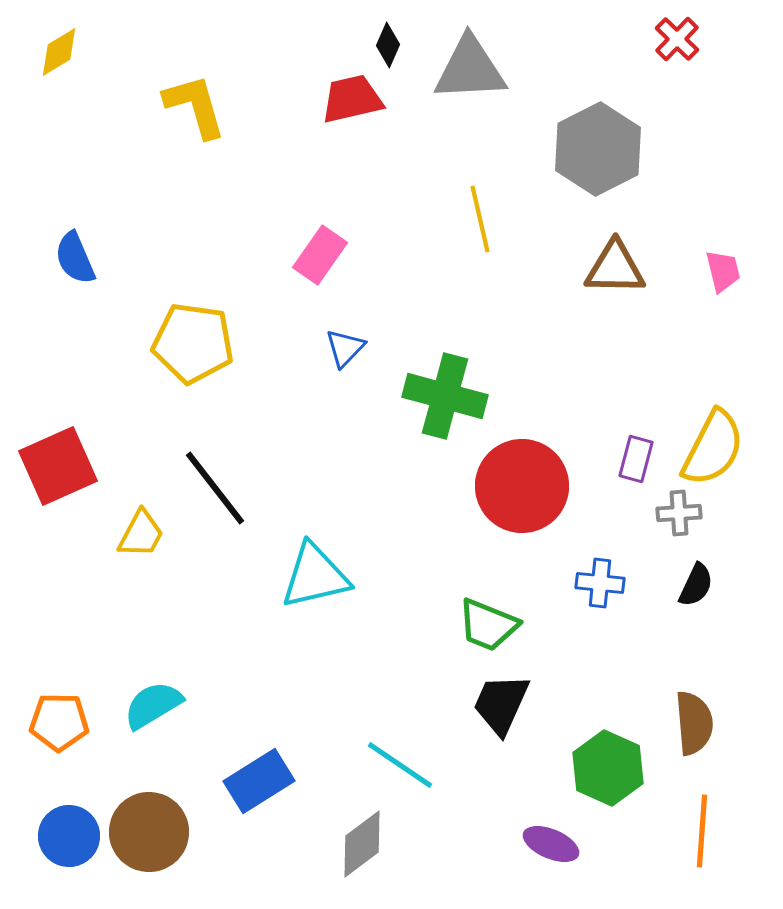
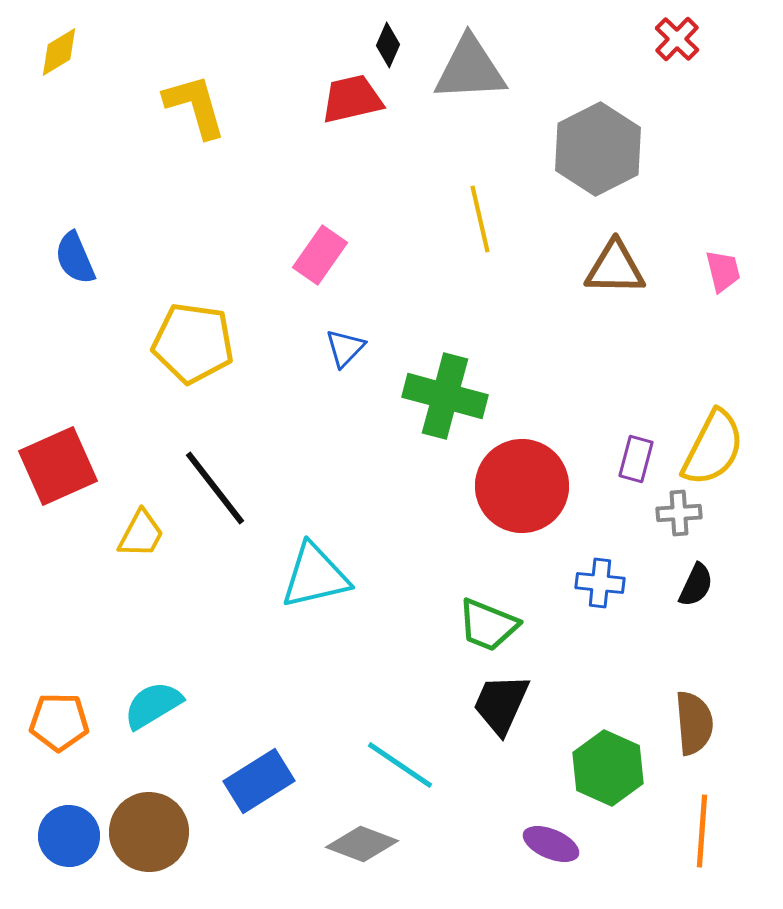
gray diamond: rotated 58 degrees clockwise
